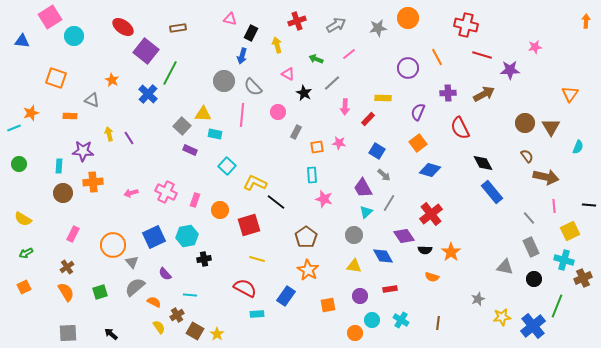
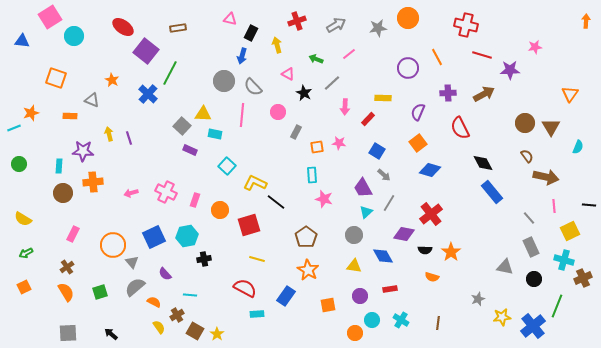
purple line at (129, 138): rotated 16 degrees clockwise
purple diamond at (404, 236): moved 2 px up; rotated 45 degrees counterclockwise
